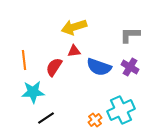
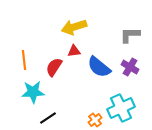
blue semicircle: rotated 20 degrees clockwise
cyan cross: moved 2 px up
black line: moved 2 px right
